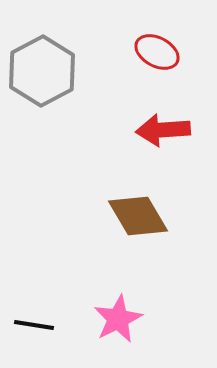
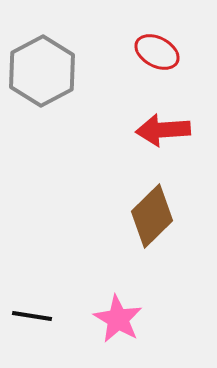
brown diamond: moved 14 px right; rotated 76 degrees clockwise
pink star: rotated 15 degrees counterclockwise
black line: moved 2 px left, 9 px up
